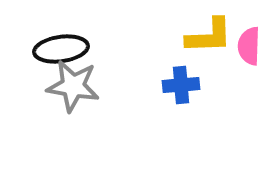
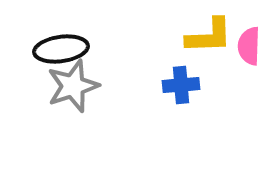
gray star: rotated 28 degrees counterclockwise
